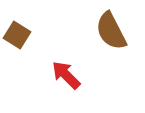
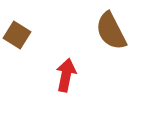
red arrow: rotated 56 degrees clockwise
